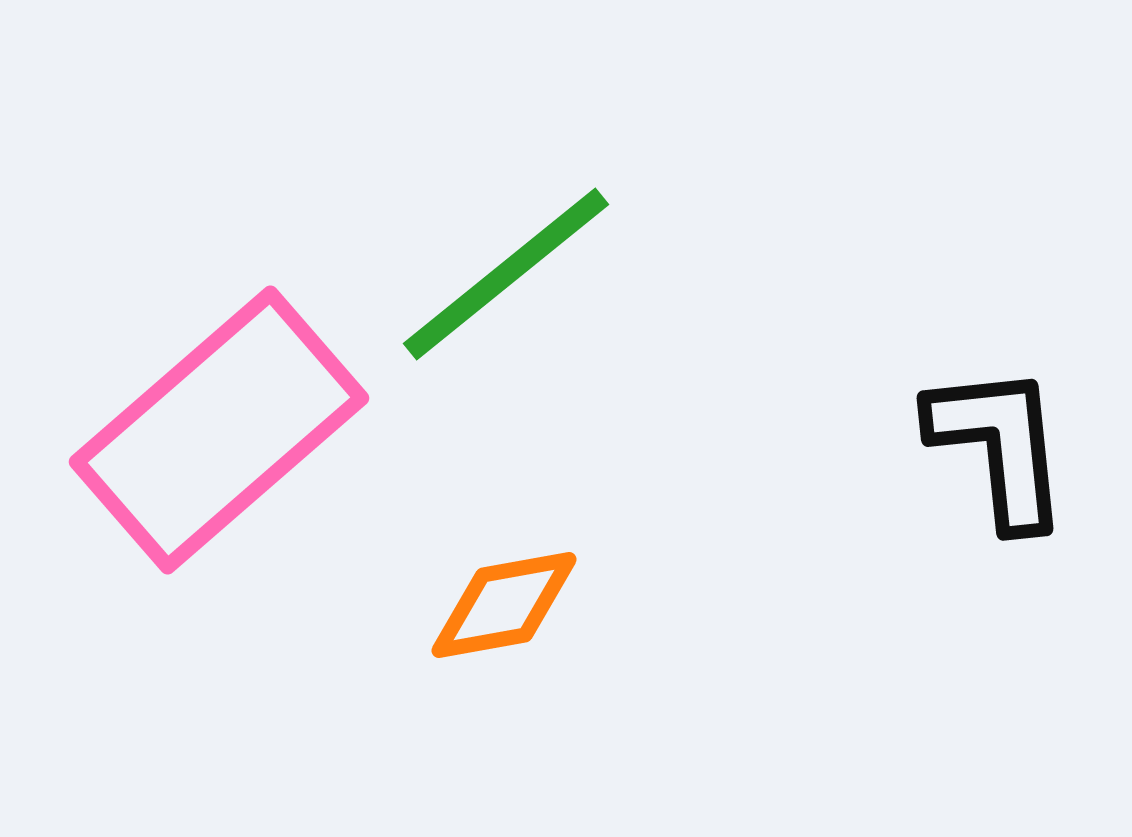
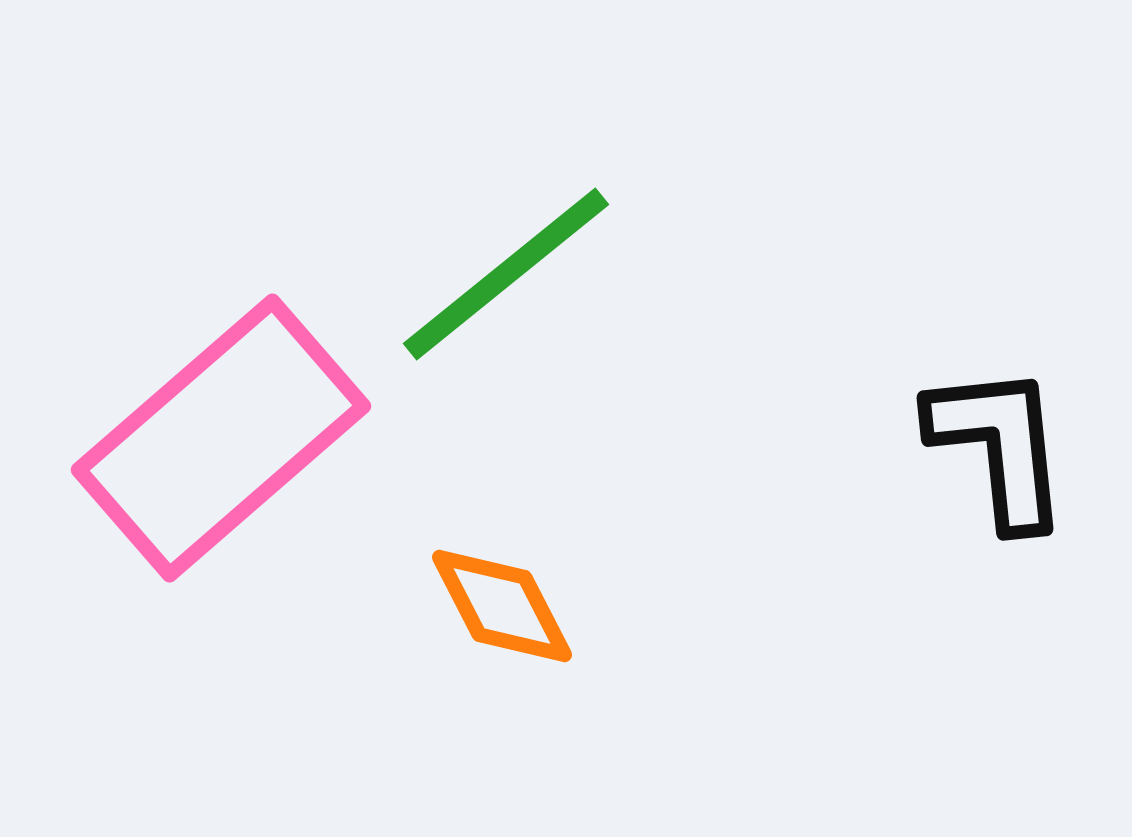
pink rectangle: moved 2 px right, 8 px down
orange diamond: moved 2 px left, 1 px down; rotated 73 degrees clockwise
